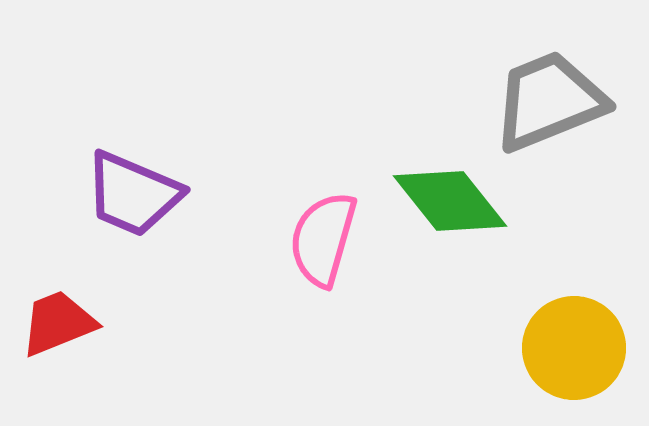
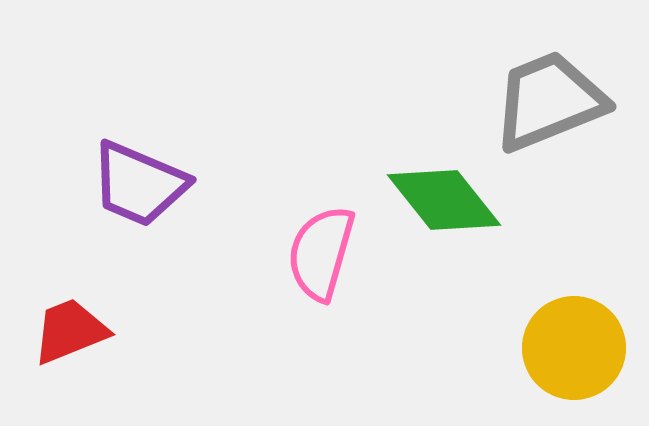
purple trapezoid: moved 6 px right, 10 px up
green diamond: moved 6 px left, 1 px up
pink semicircle: moved 2 px left, 14 px down
red trapezoid: moved 12 px right, 8 px down
